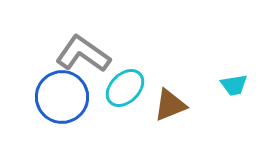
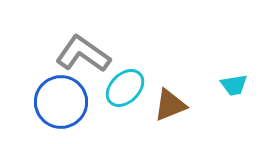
blue circle: moved 1 px left, 5 px down
